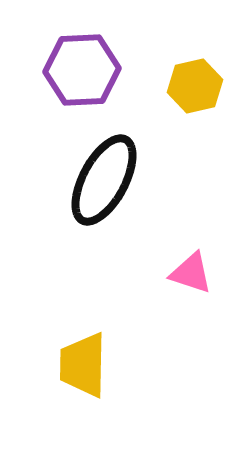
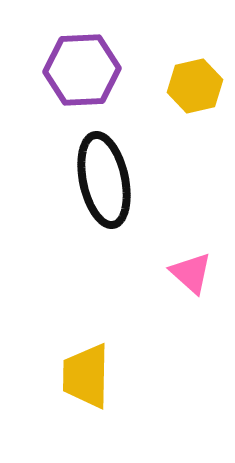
black ellipse: rotated 40 degrees counterclockwise
pink triangle: rotated 24 degrees clockwise
yellow trapezoid: moved 3 px right, 11 px down
